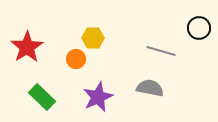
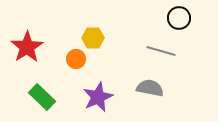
black circle: moved 20 px left, 10 px up
